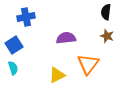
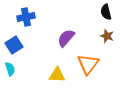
black semicircle: rotated 21 degrees counterclockwise
purple semicircle: rotated 42 degrees counterclockwise
cyan semicircle: moved 3 px left, 1 px down
yellow triangle: rotated 30 degrees clockwise
